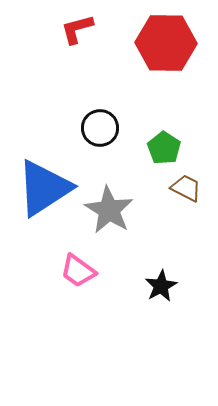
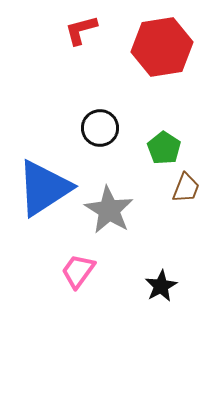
red L-shape: moved 4 px right, 1 px down
red hexagon: moved 4 px left, 4 px down; rotated 10 degrees counterclockwise
brown trapezoid: rotated 84 degrees clockwise
pink trapezoid: rotated 90 degrees clockwise
